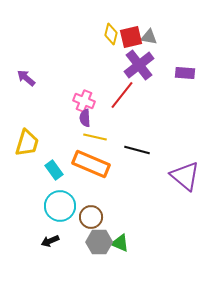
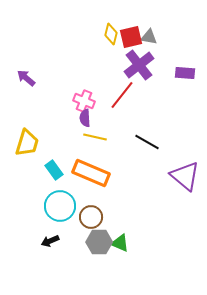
black line: moved 10 px right, 8 px up; rotated 15 degrees clockwise
orange rectangle: moved 9 px down
